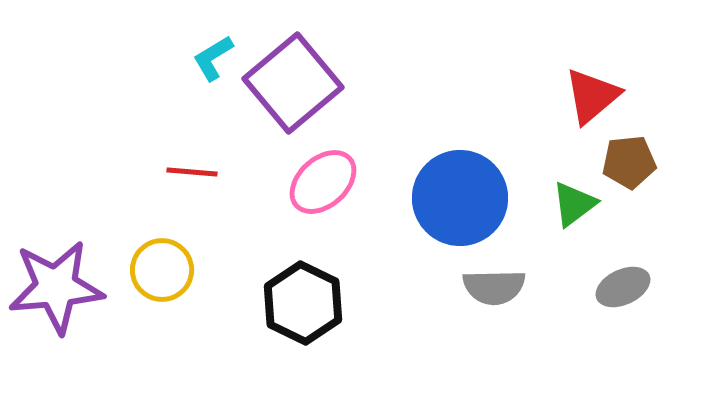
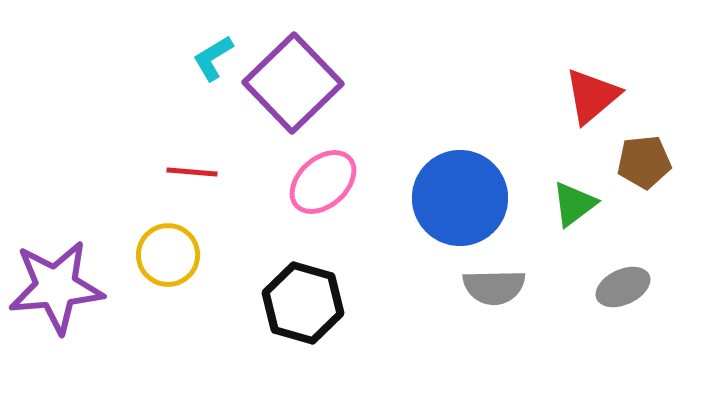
purple square: rotated 4 degrees counterclockwise
brown pentagon: moved 15 px right
yellow circle: moved 6 px right, 15 px up
black hexagon: rotated 10 degrees counterclockwise
